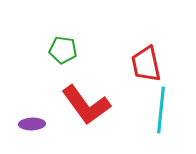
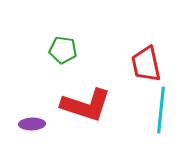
red L-shape: rotated 36 degrees counterclockwise
